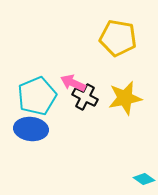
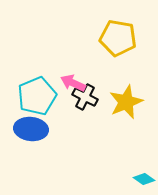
yellow star: moved 1 px right, 4 px down; rotated 12 degrees counterclockwise
